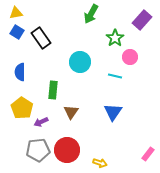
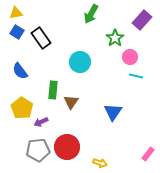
blue semicircle: moved 1 px up; rotated 36 degrees counterclockwise
cyan line: moved 21 px right
brown triangle: moved 10 px up
red circle: moved 3 px up
